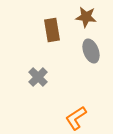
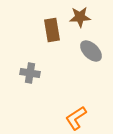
brown star: moved 6 px left; rotated 10 degrees counterclockwise
gray ellipse: rotated 25 degrees counterclockwise
gray cross: moved 8 px left, 4 px up; rotated 36 degrees counterclockwise
